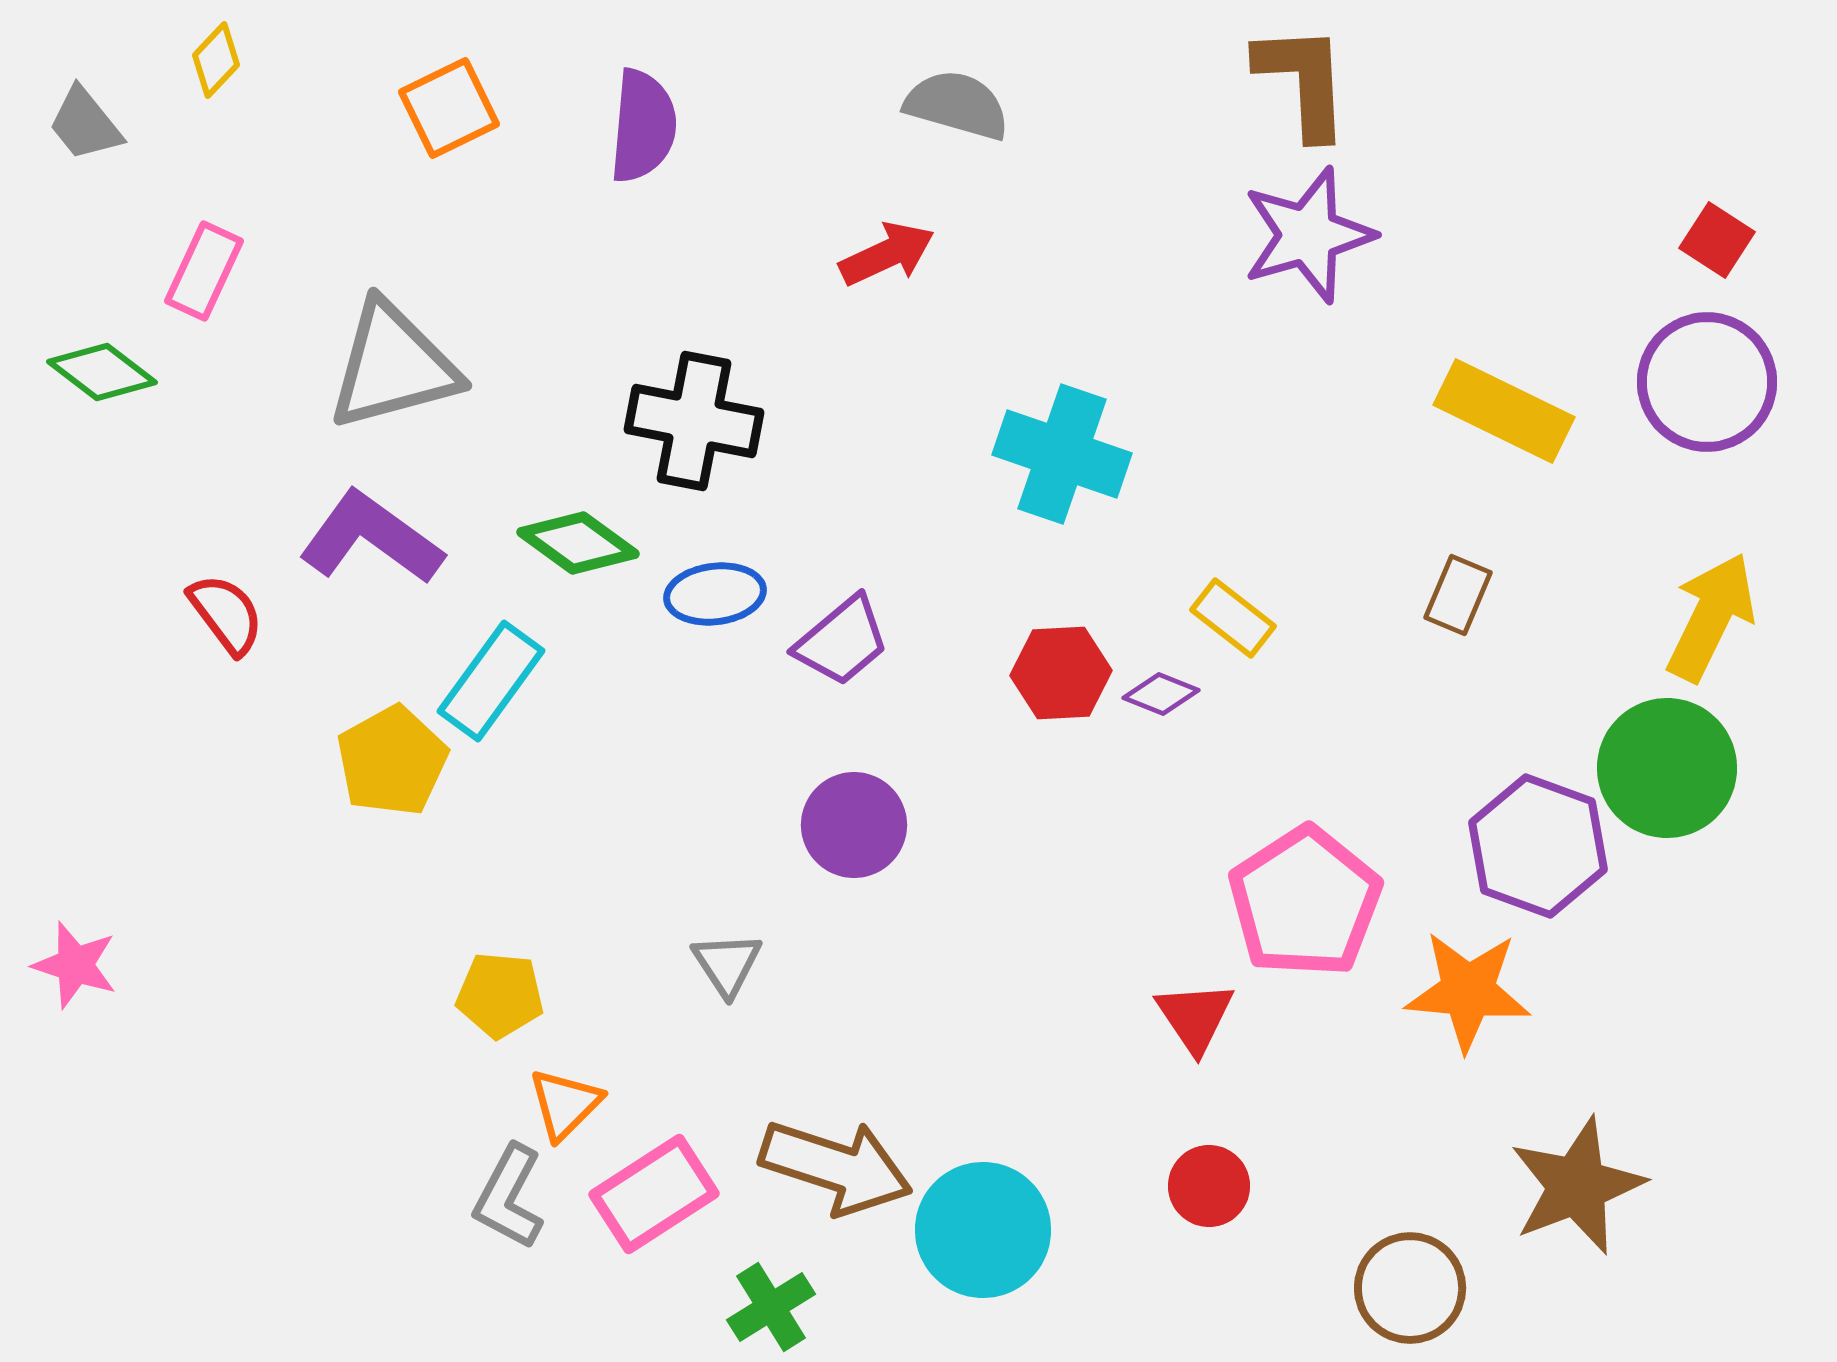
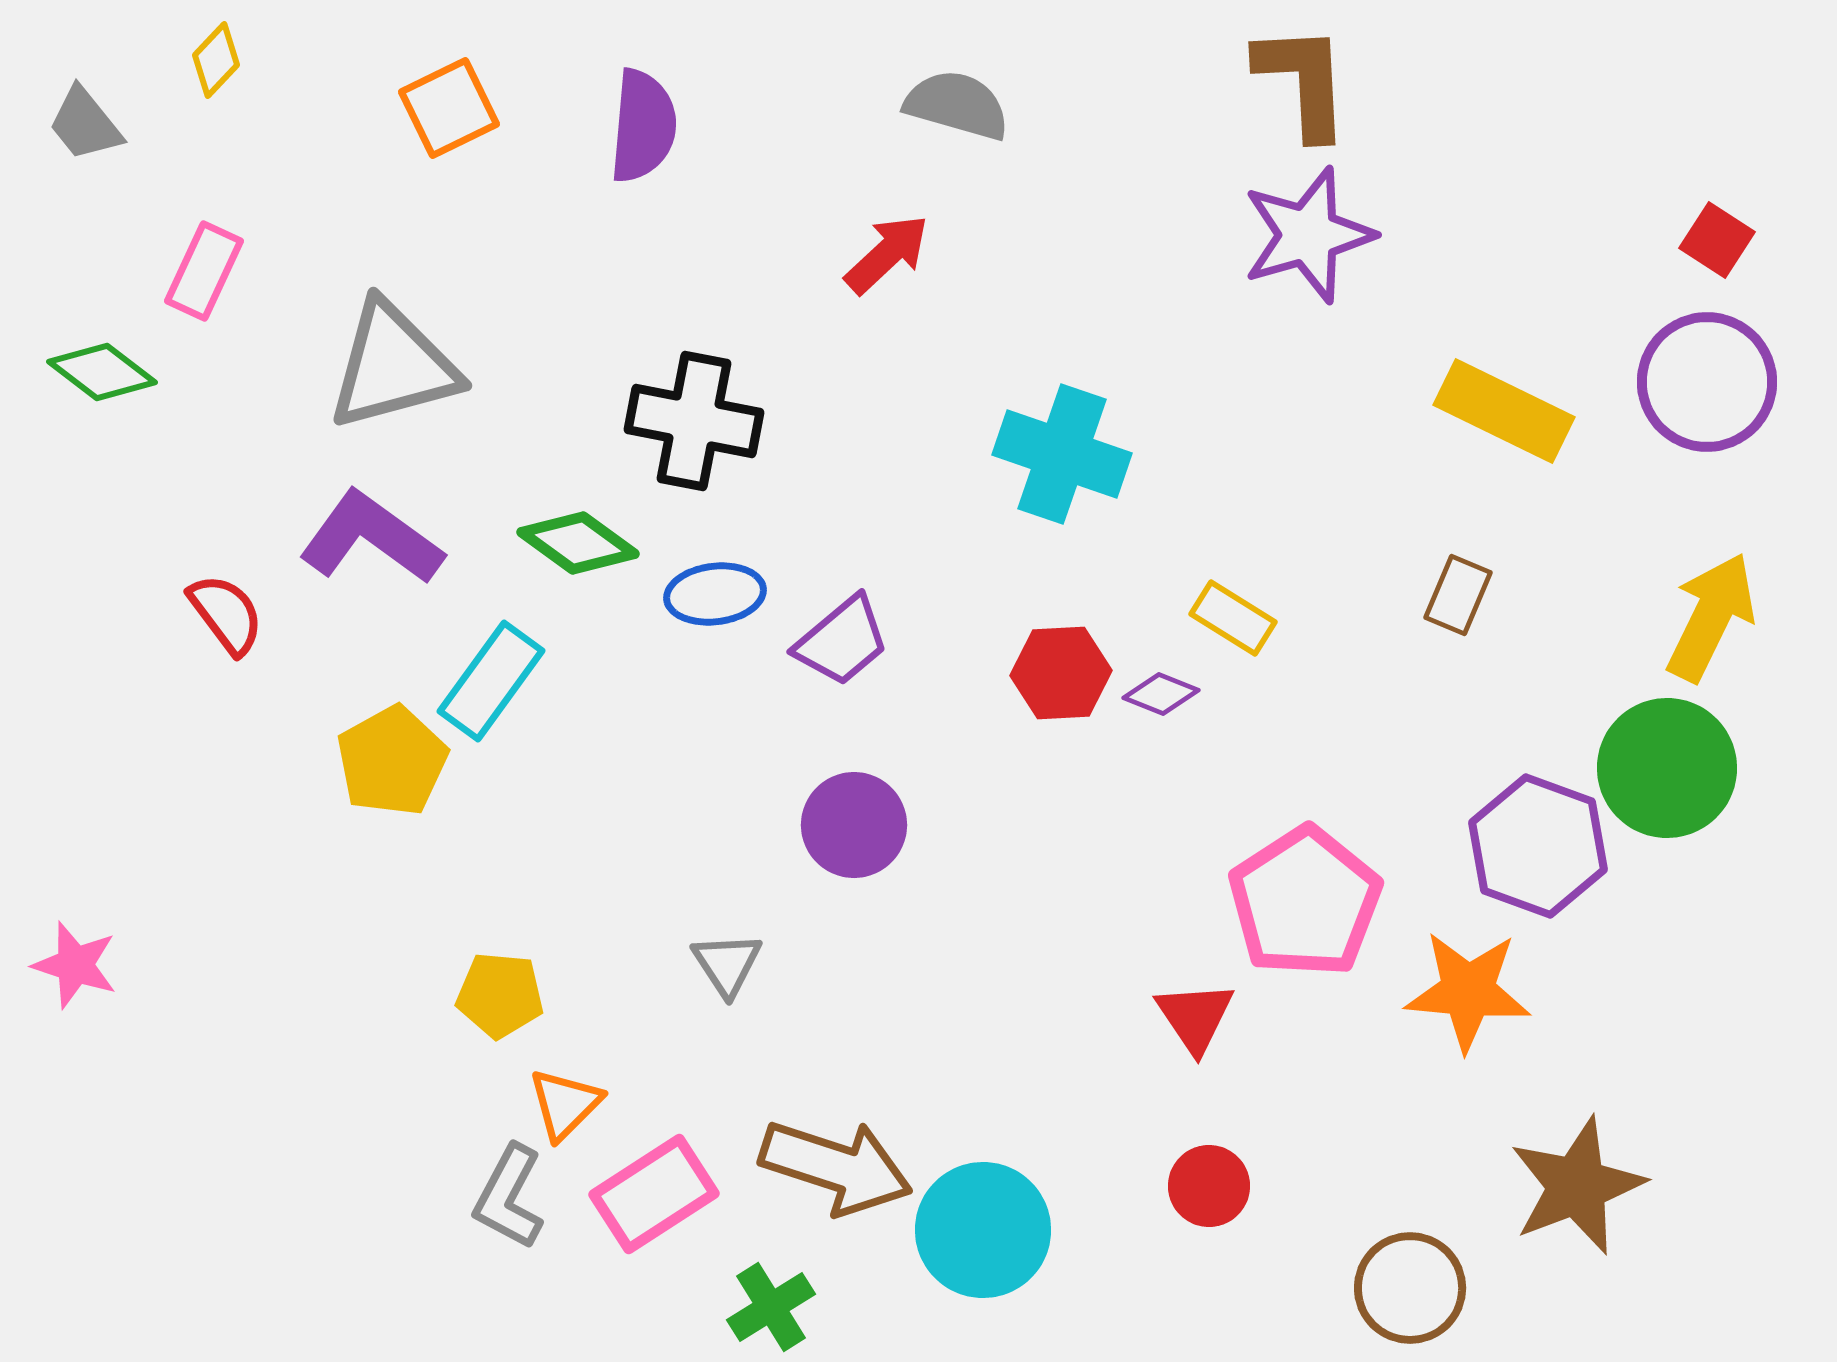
red arrow at (887, 254): rotated 18 degrees counterclockwise
yellow rectangle at (1233, 618): rotated 6 degrees counterclockwise
